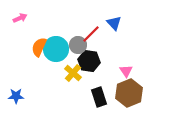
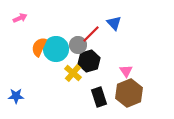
black hexagon: rotated 25 degrees counterclockwise
